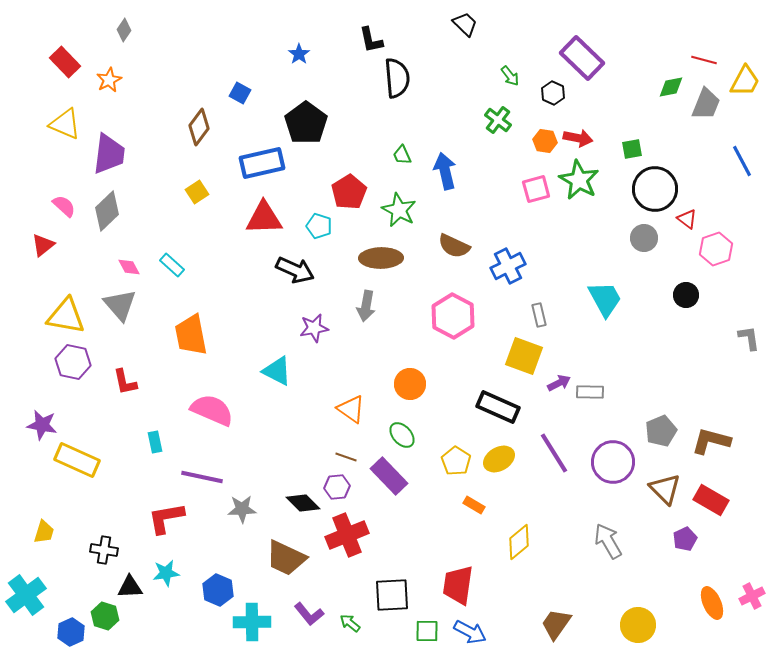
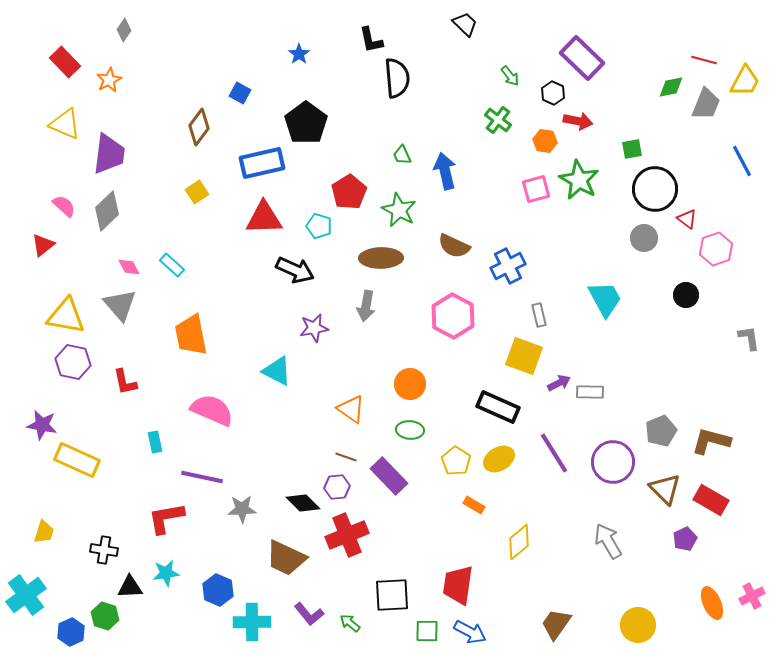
red arrow at (578, 138): moved 17 px up
green ellipse at (402, 435): moved 8 px right, 5 px up; rotated 44 degrees counterclockwise
